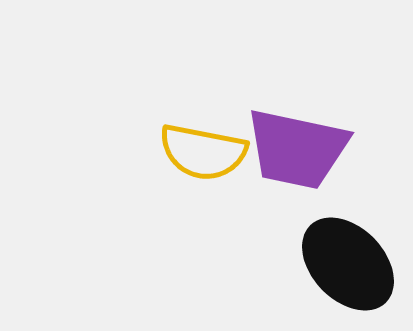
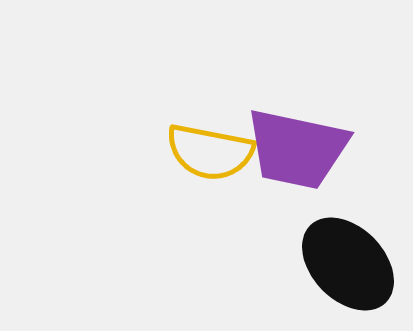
yellow semicircle: moved 7 px right
